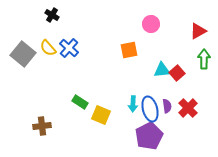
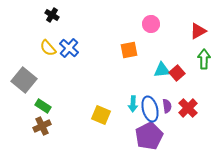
gray square: moved 1 px right, 26 px down
green rectangle: moved 37 px left, 4 px down
brown cross: rotated 18 degrees counterclockwise
